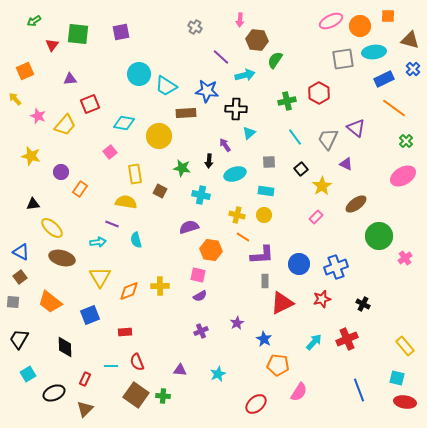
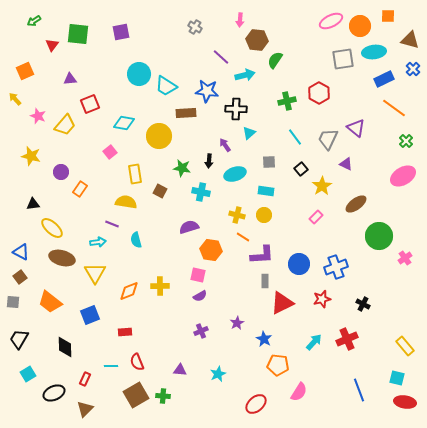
cyan cross at (201, 195): moved 3 px up
yellow triangle at (100, 277): moved 5 px left, 4 px up
brown square at (136, 395): rotated 25 degrees clockwise
